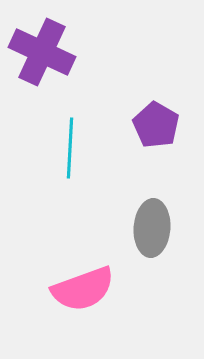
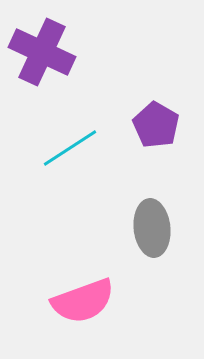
cyan line: rotated 54 degrees clockwise
gray ellipse: rotated 10 degrees counterclockwise
pink semicircle: moved 12 px down
